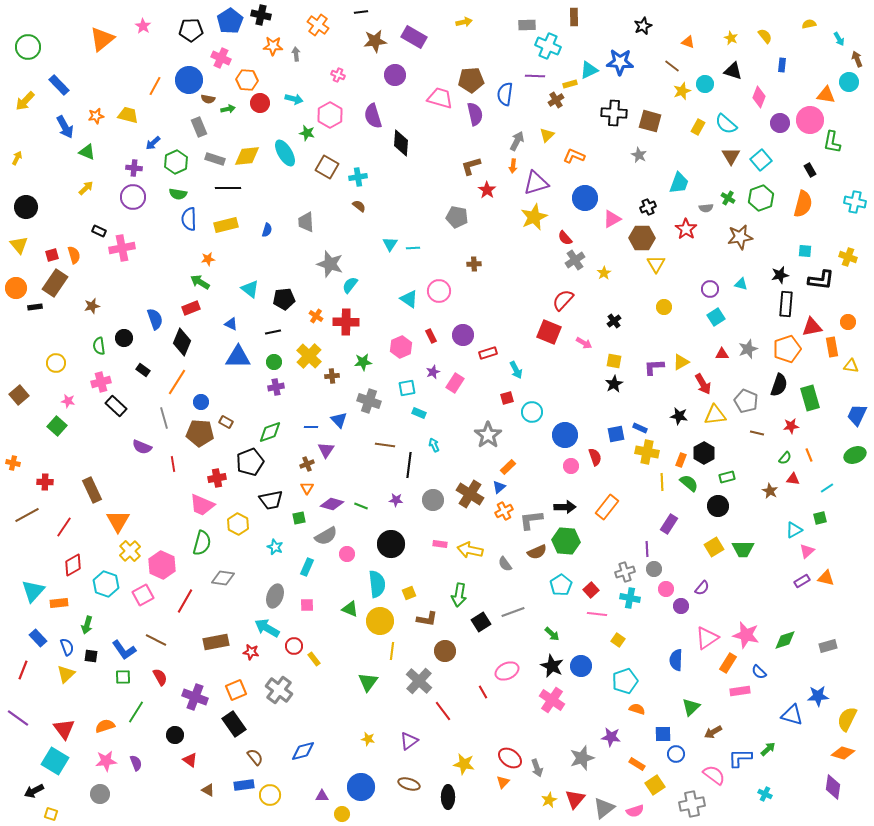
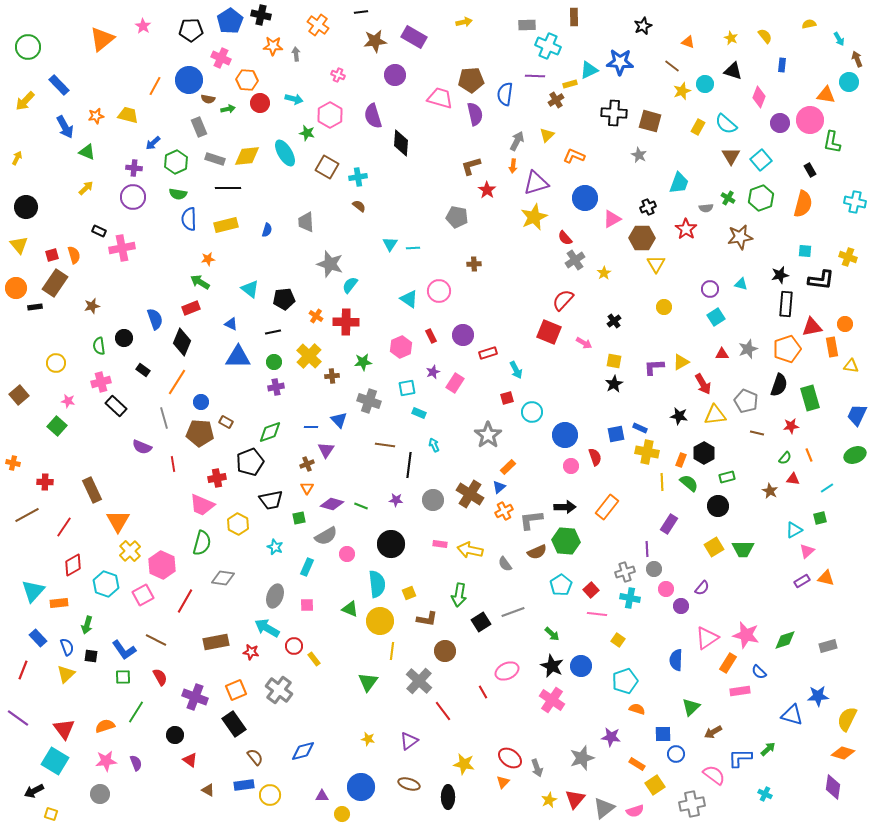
orange circle at (848, 322): moved 3 px left, 2 px down
